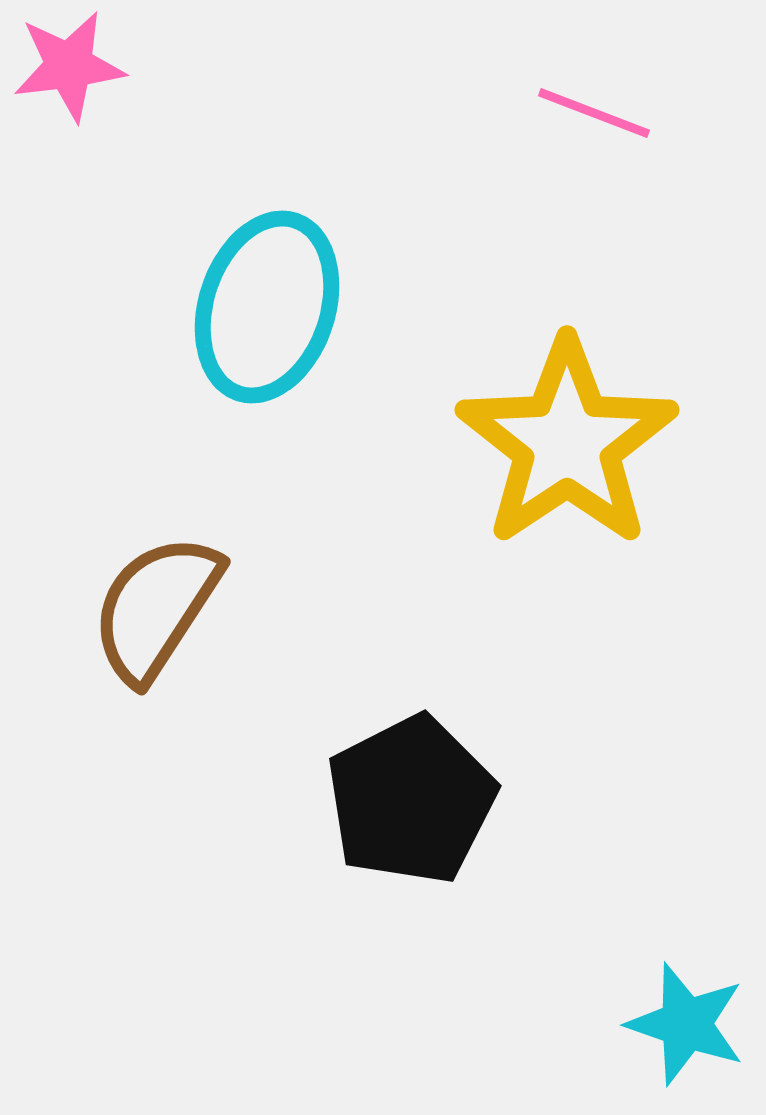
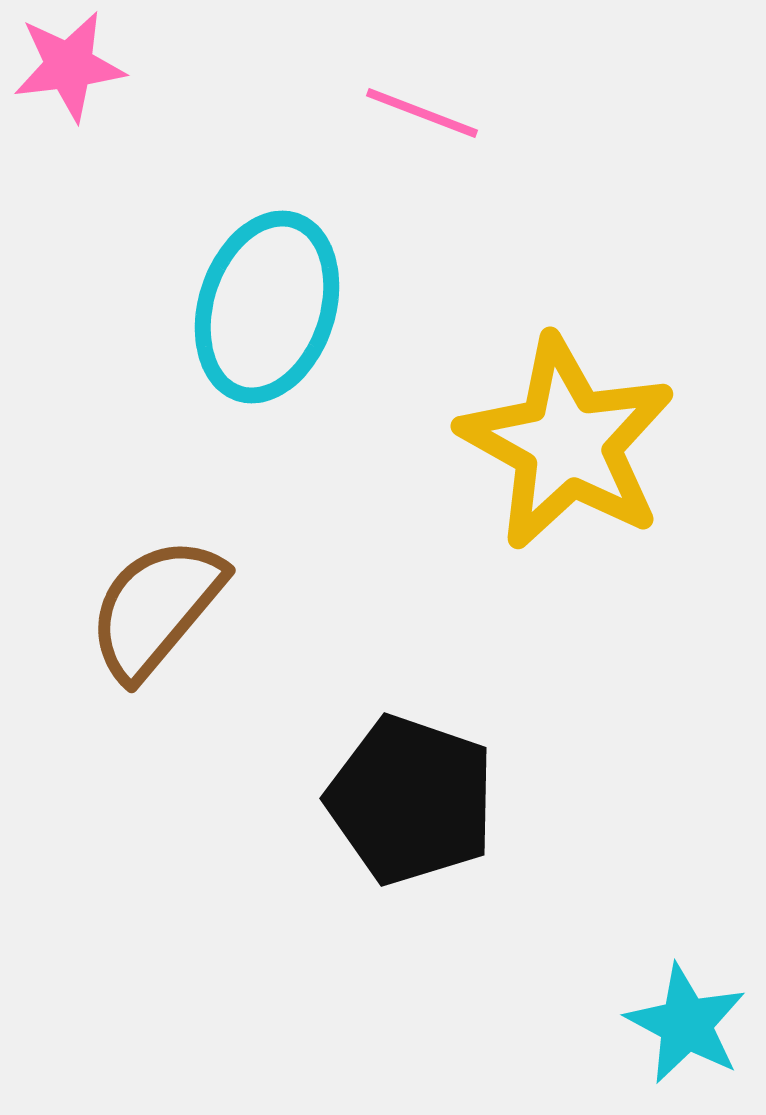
pink line: moved 172 px left
yellow star: rotated 9 degrees counterclockwise
brown semicircle: rotated 7 degrees clockwise
black pentagon: rotated 26 degrees counterclockwise
cyan star: rotated 9 degrees clockwise
